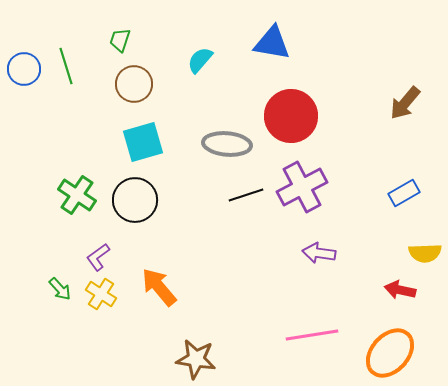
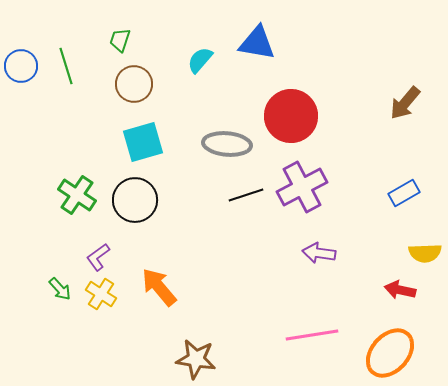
blue triangle: moved 15 px left
blue circle: moved 3 px left, 3 px up
